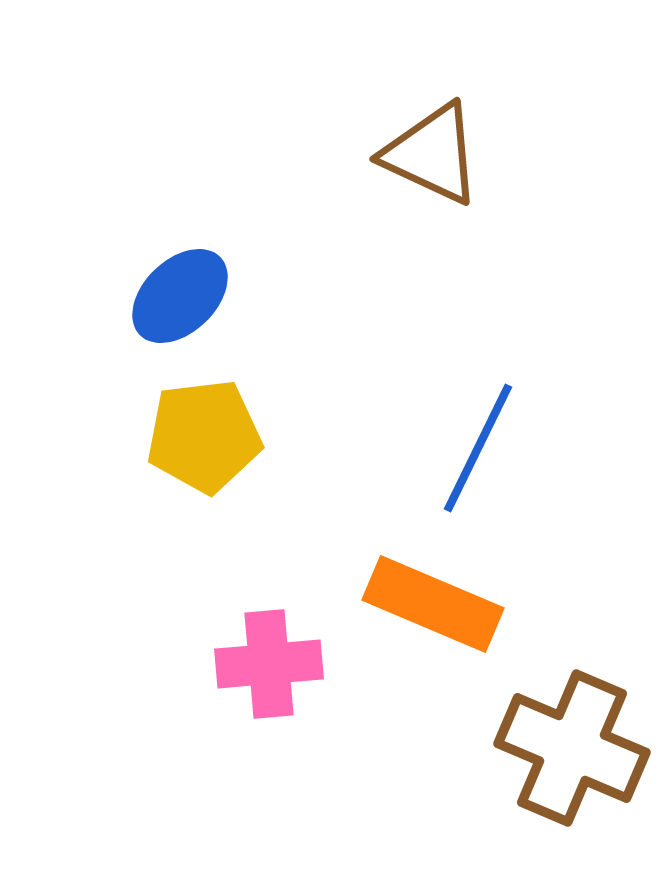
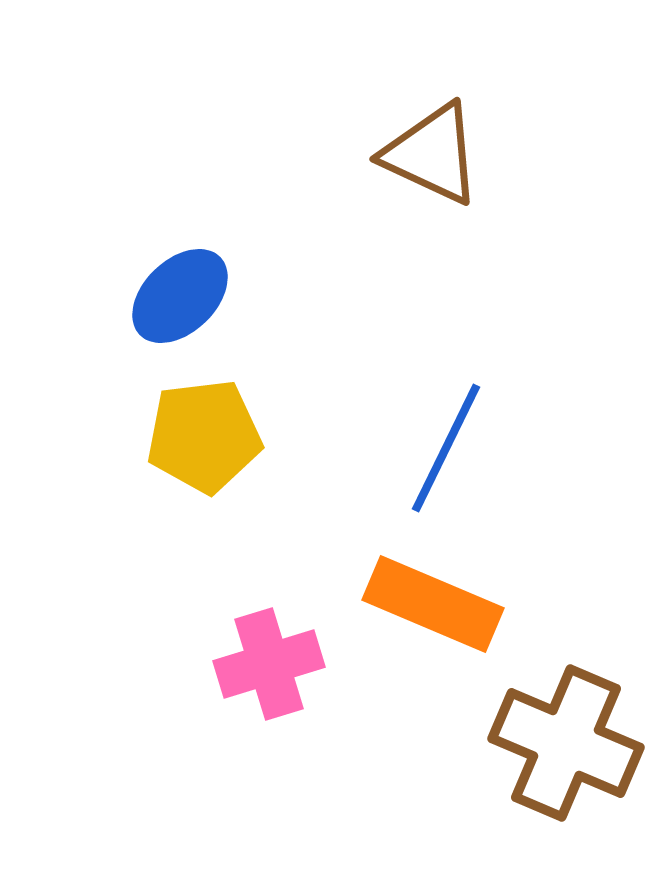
blue line: moved 32 px left
pink cross: rotated 12 degrees counterclockwise
brown cross: moved 6 px left, 5 px up
